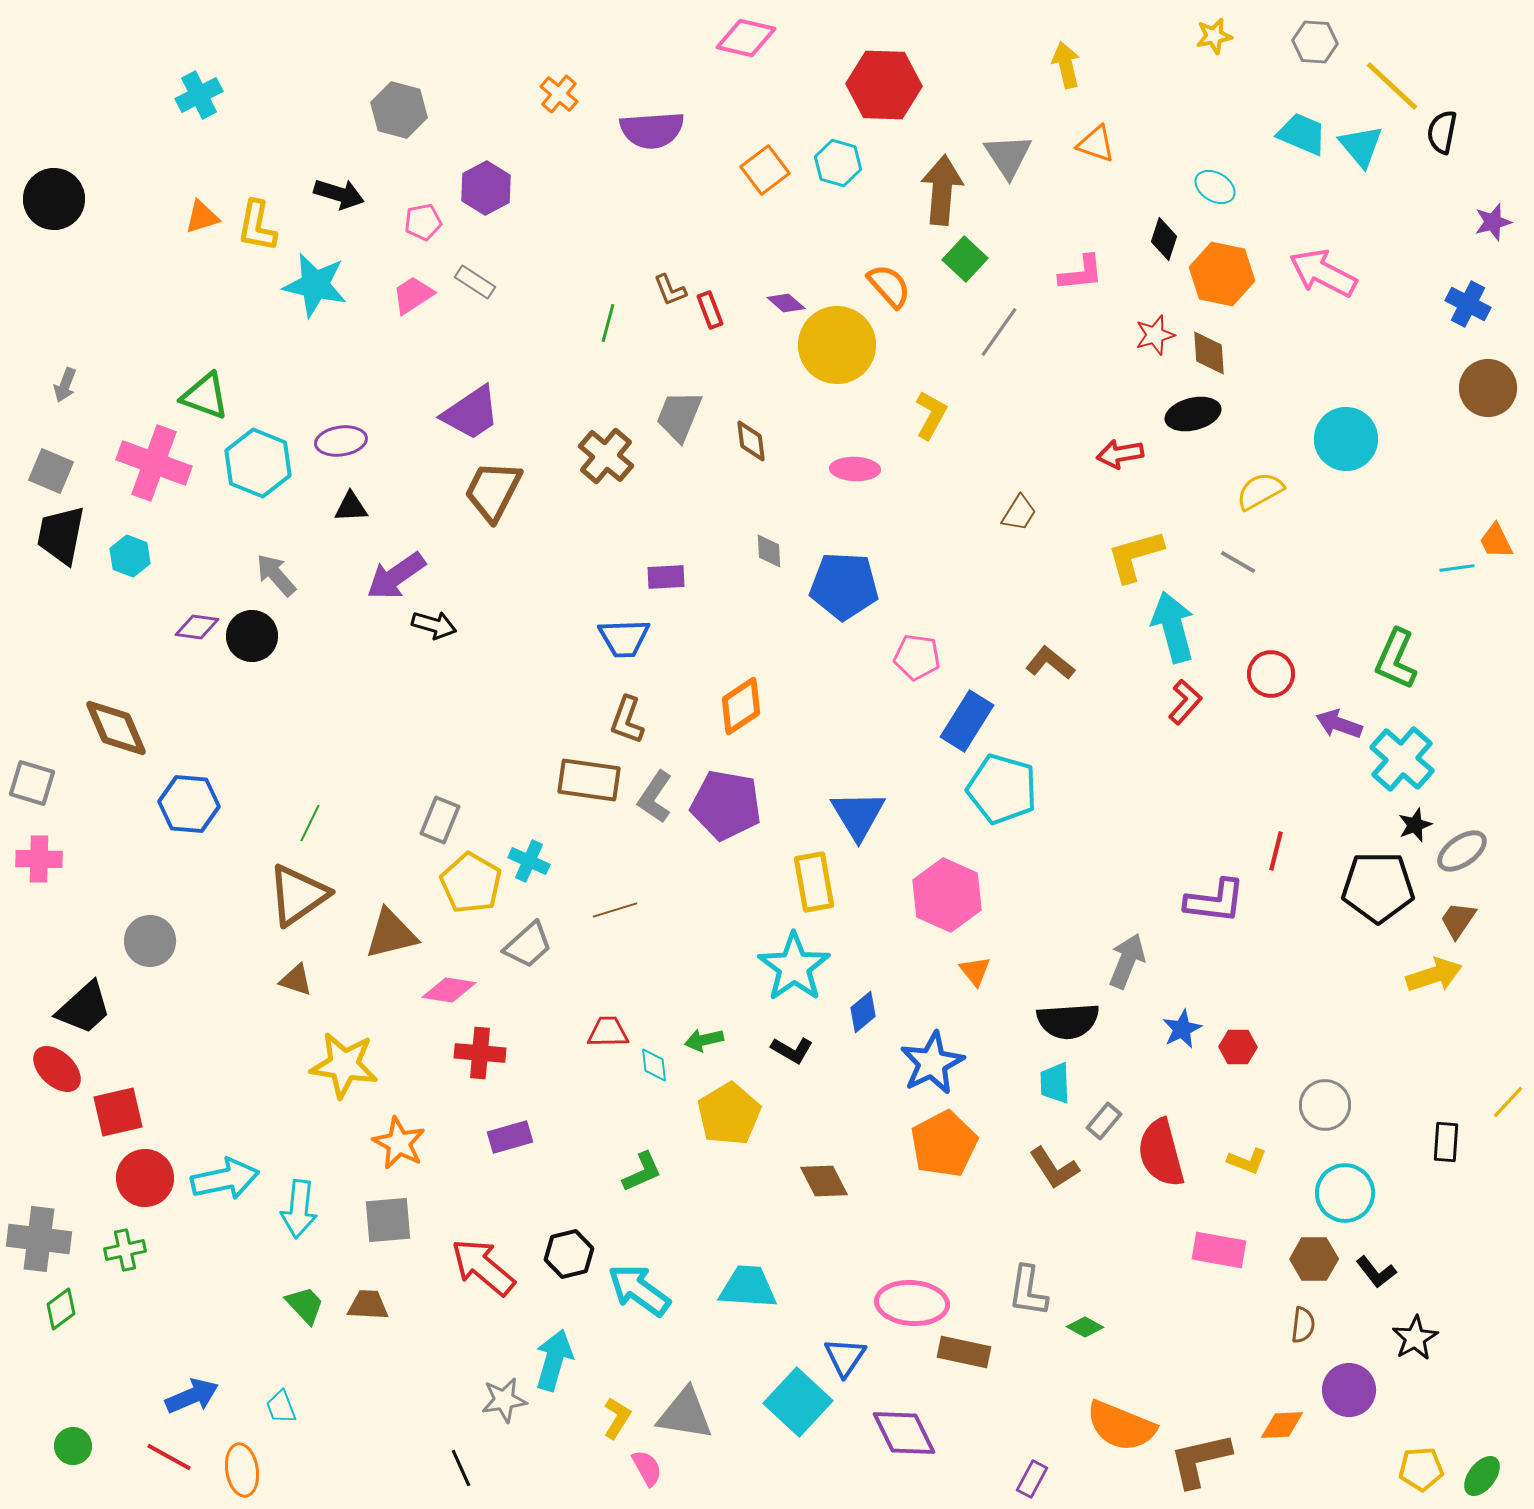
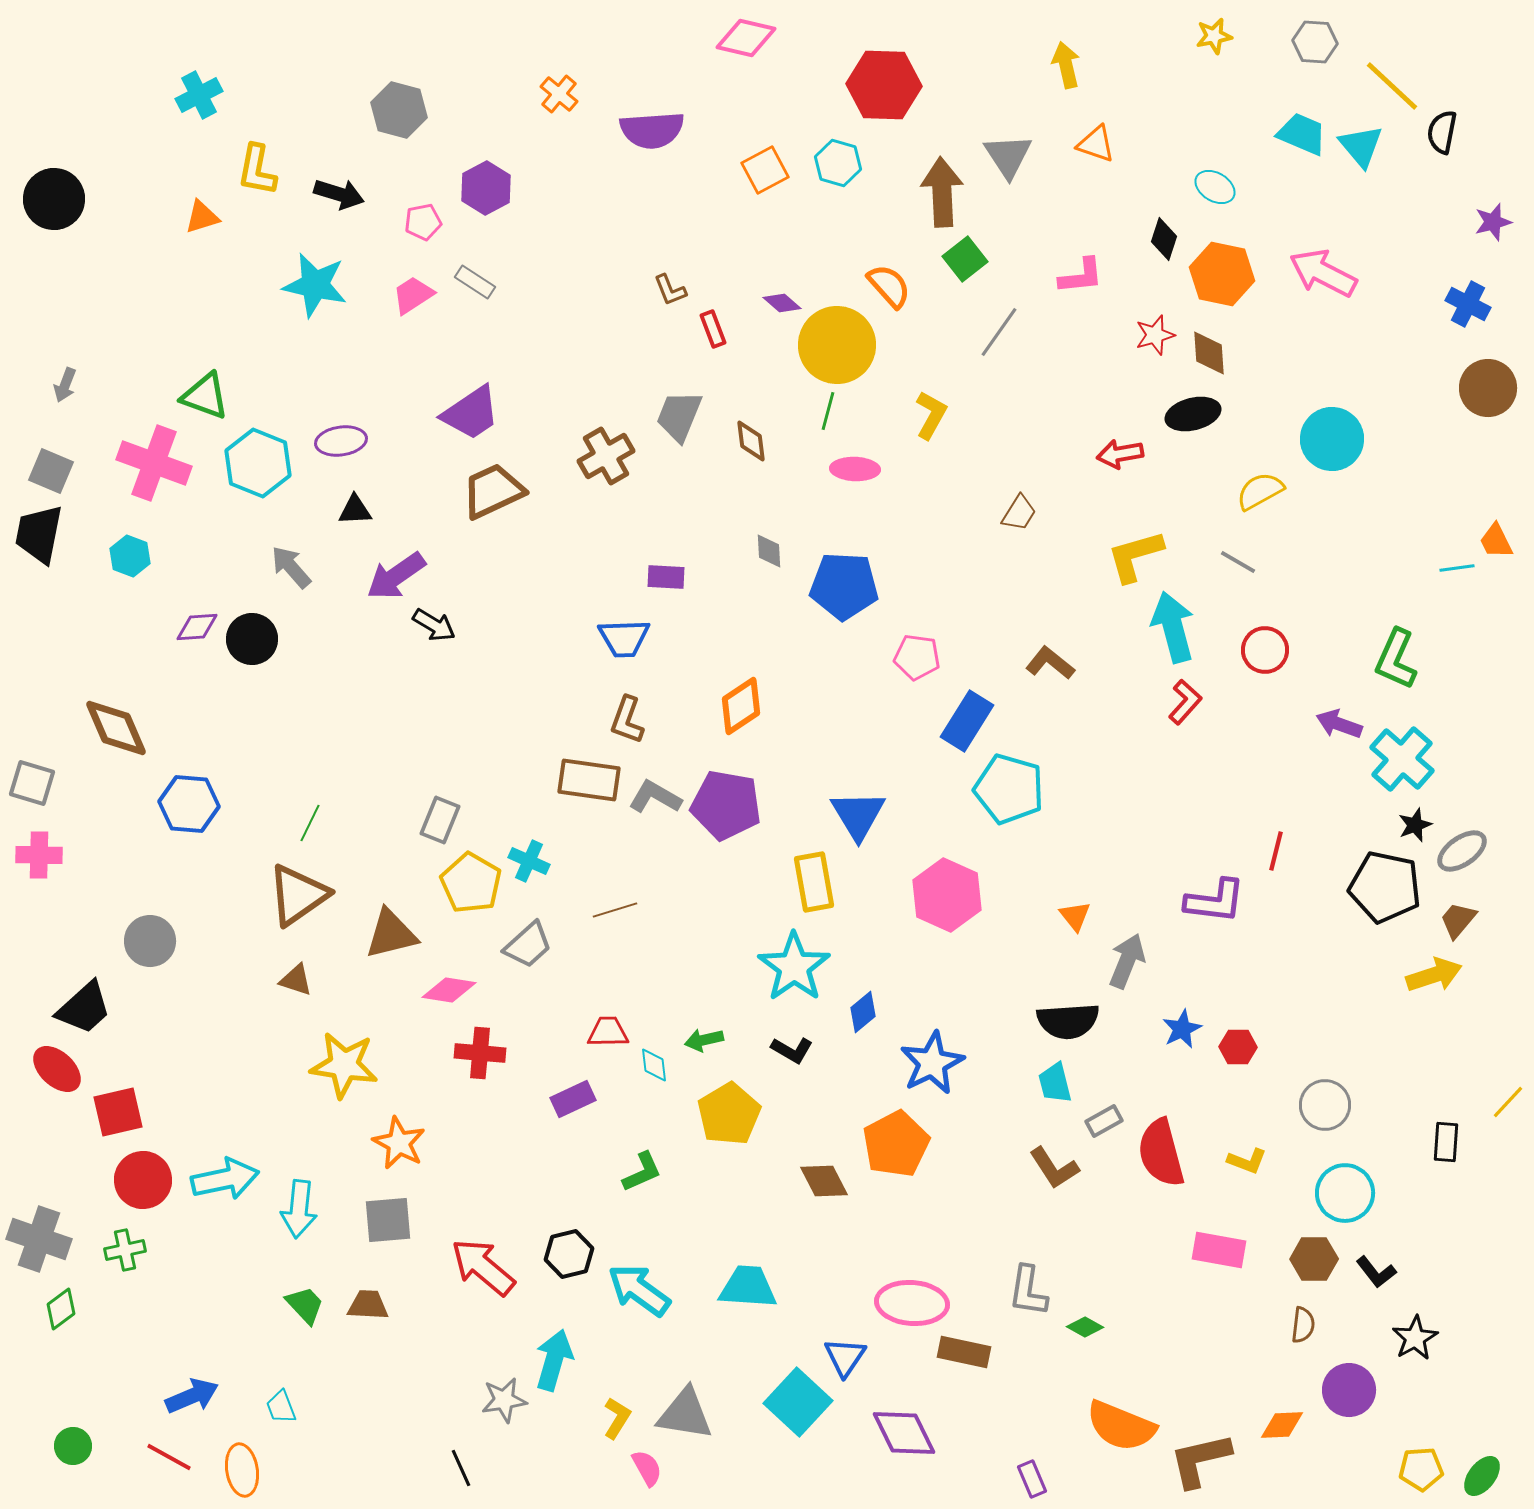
orange square at (765, 170): rotated 9 degrees clockwise
brown arrow at (942, 190): moved 2 px down; rotated 8 degrees counterclockwise
yellow L-shape at (257, 226): moved 56 px up
green square at (965, 259): rotated 9 degrees clockwise
pink L-shape at (1081, 273): moved 3 px down
purple diamond at (786, 303): moved 4 px left
red rectangle at (710, 310): moved 3 px right, 19 px down
green line at (608, 323): moved 220 px right, 88 px down
cyan circle at (1346, 439): moved 14 px left
brown cross at (606, 456): rotated 20 degrees clockwise
brown trapezoid at (493, 491): rotated 38 degrees clockwise
black triangle at (351, 507): moved 4 px right, 3 px down
black trapezoid at (61, 535): moved 22 px left, 1 px up
gray arrow at (276, 575): moved 15 px right, 8 px up
purple rectangle at (666, 577): rotated 6 degrees clockwise
black arrow at (434, 625): rotated 15 degrees clockwise
purple diamond at (197, 627): rotated 12 degrees counterclockwise
black circle at (252, 636): moved 3 px down
red circle at (1271, 674): moved 6 px left, 24 px up
cyan pentagon at (1002, 789): moved 7 px right
gray L-shape at (655, 797): rotated 86 degrees clockwise
pink cross at (39, 859): moved 4 px up
black pentagon at (1378, 887): moved 7 px right; rotated 12 degrees clockwise
brown trapezoid at (1458, 920): rotated 6 degrees clockwise
orange triangle at (975, 971): moved 100 px right, 55 px up
cyan trapezoid at (1055, 1083): rotated 12 degrees counterclockwise
gray rectangle at (1104, 1121): rotated 21 degrees clockwise
purple rectangle at (510, 1137): moved 63 px right, 38 px up; rotated 9 degrees counterclockwise
orange pentagon at (944, 1144): moved 48 px left
red circle at (145, 1178): moved 2 px left, 2 px down
gray cross at (39, 1239): rotated 12 degrees clockwise
purple rectangle at (1032, 1479): rotated 51 degrees counterclockwise
